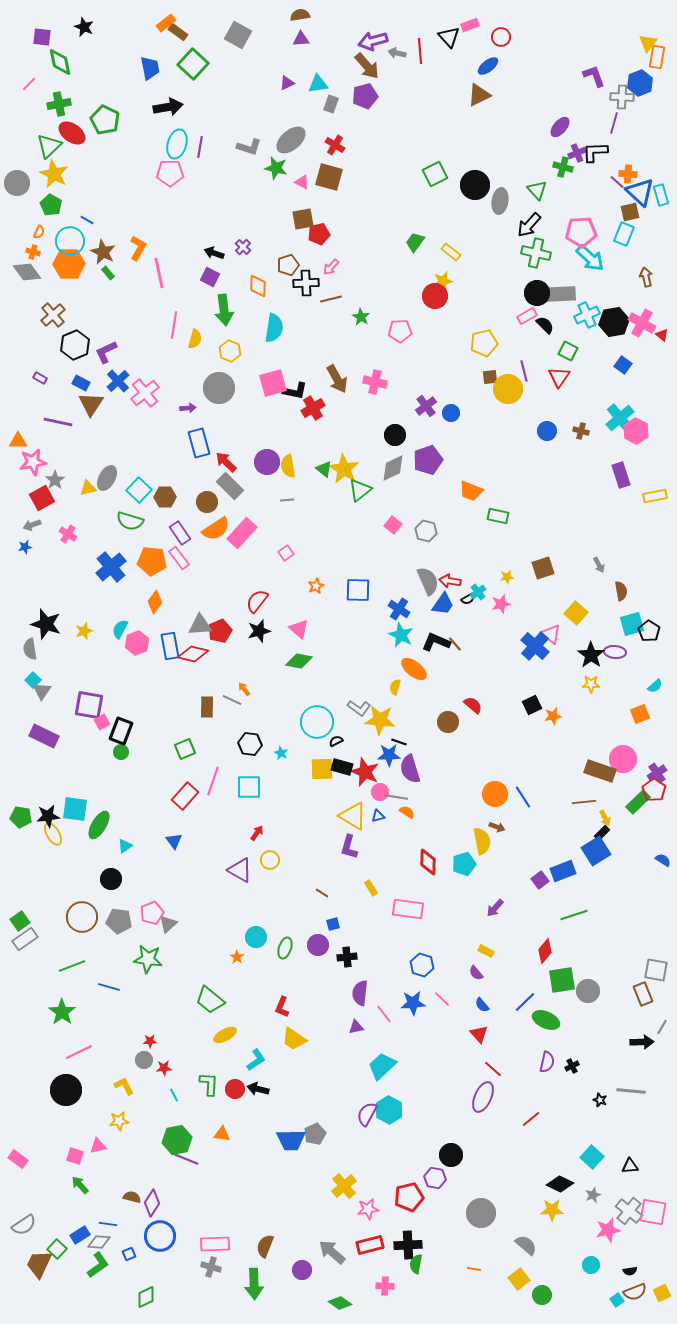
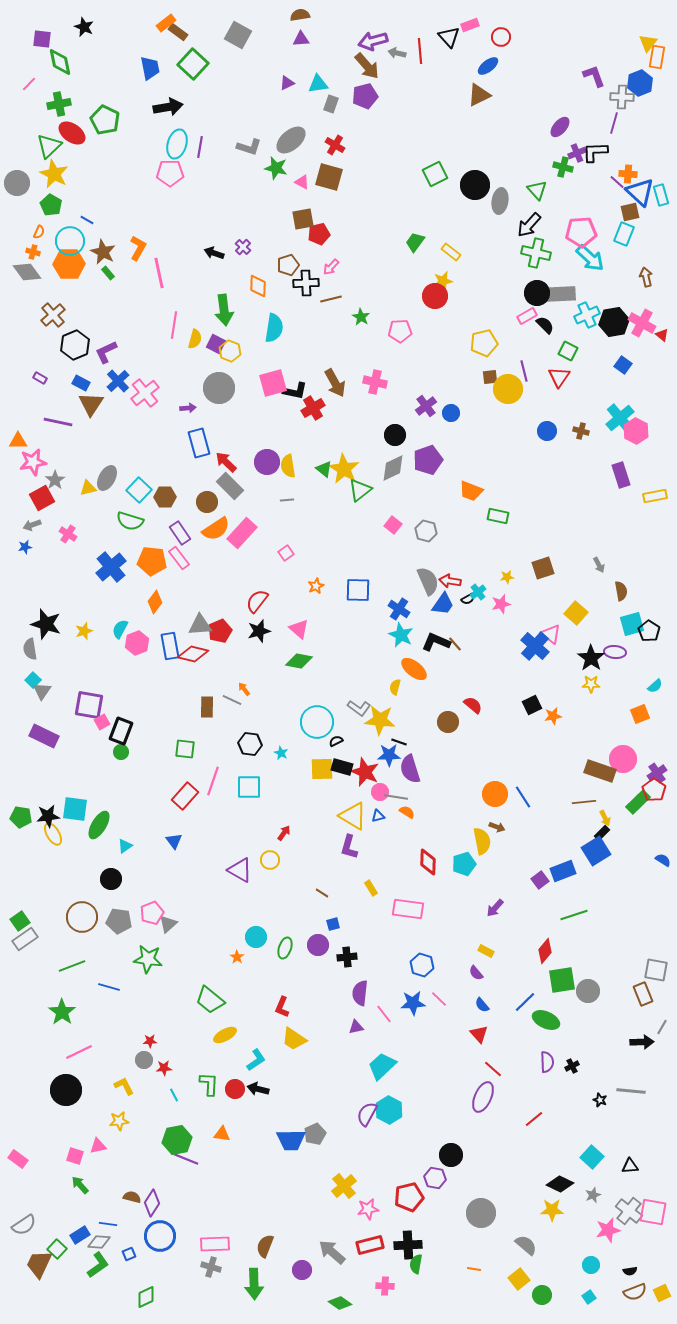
purple square at (42, 37): moved 2 px down
purple square at (210, 277): moved 6 px right, 67 px down
brown arrow at (337, 379): moved 2 px left, 4 px down
black star at (591, 655): moved 3 px down
green square at (185, 749): rotated 30 degrees clockwise
red arrow at (257, 833): moved 27 px right
pink line at (442, 999): moved 3 px left
purple semicircle at (547, 1062): rotated 15 degrees counterclockwise
red line at (531, 1119): moved 3 px right
cyan square at (617, 1300): moved 28 px left, 3 px up
